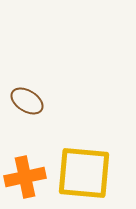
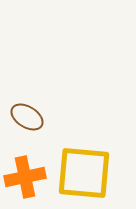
brown ellipse: moved 16 px down
